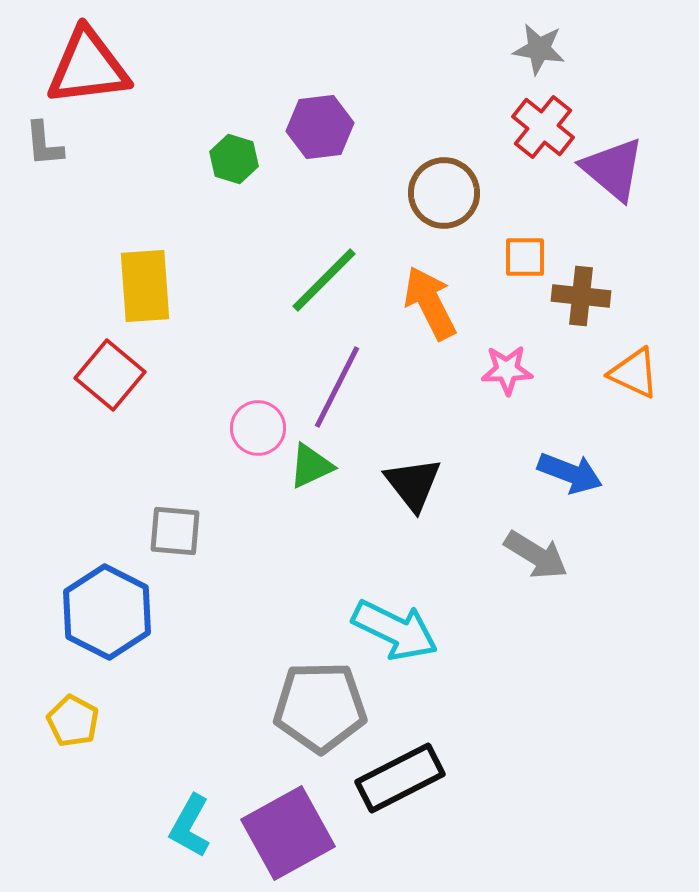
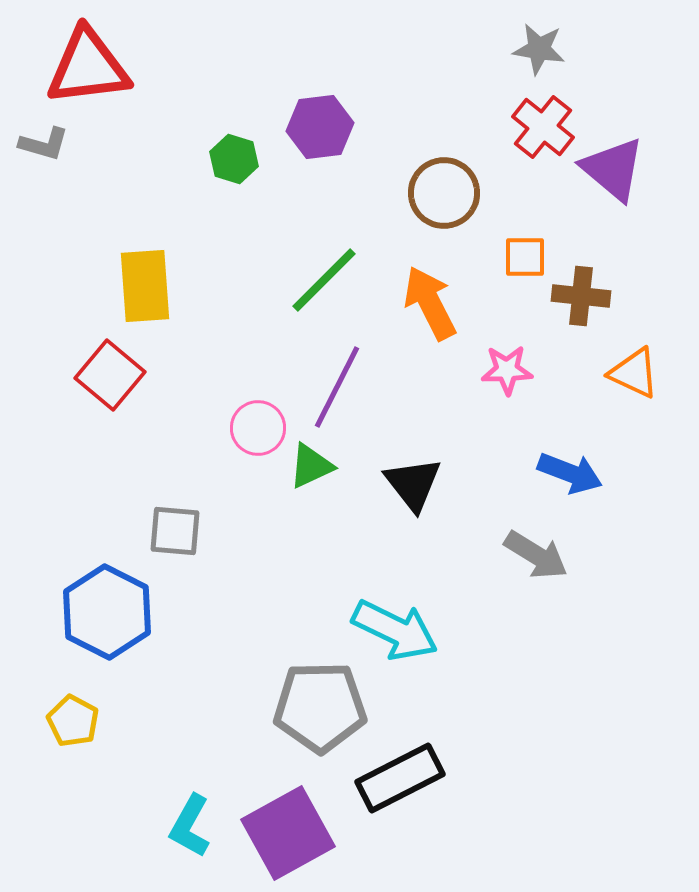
gray L-shape: rotated 69 degrees counterclockwise
